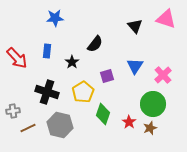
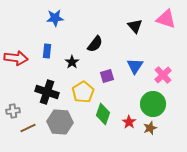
red arrow: moved 1 px left; rotated 40 degrees counterclockwise
gray hexagon: moved 3 px up; rotated 10 degrees counterclockwise
